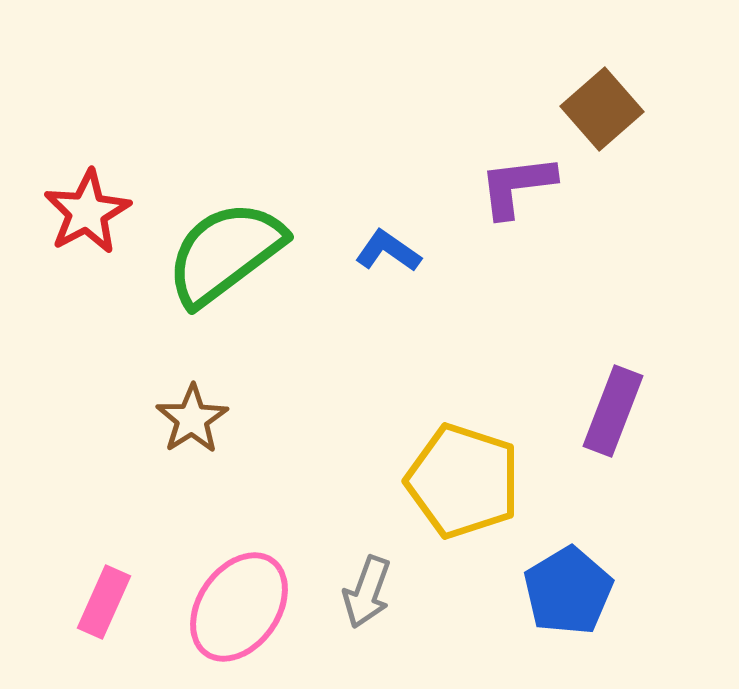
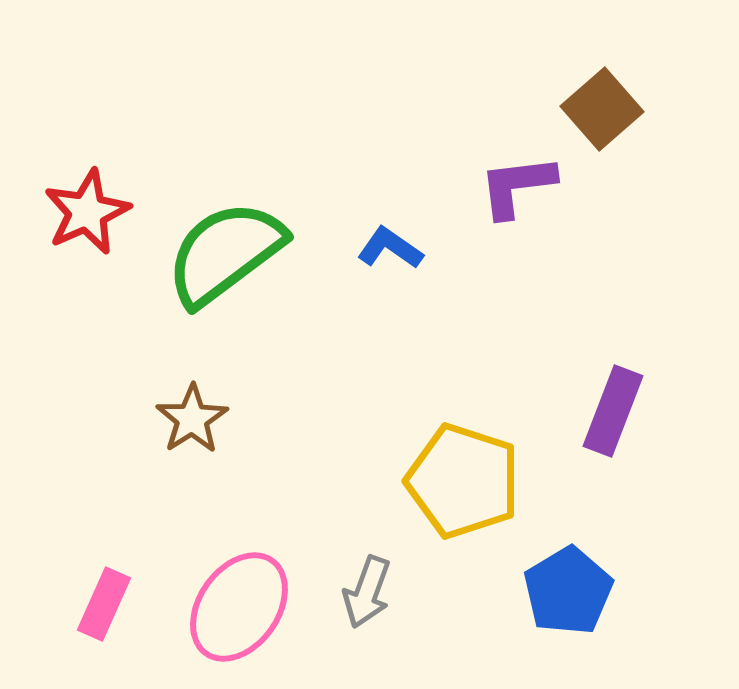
red star: rotated 4 degrees clockwise
blue L-shape: moved 2 px right, 3 px up
pink rectangle: moved 2 px down
